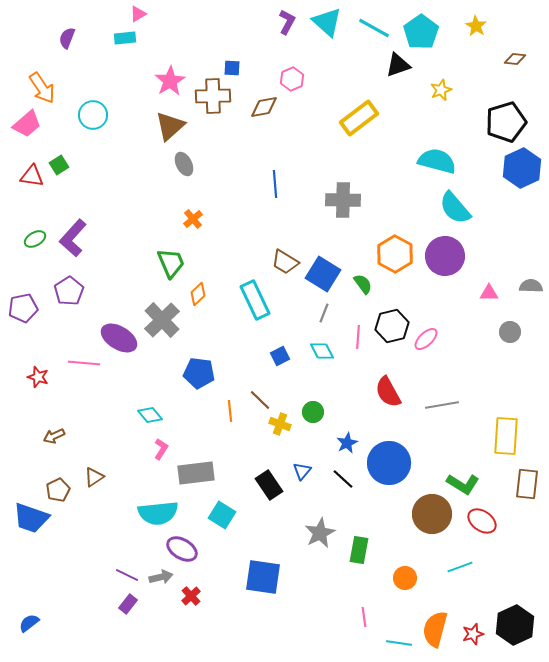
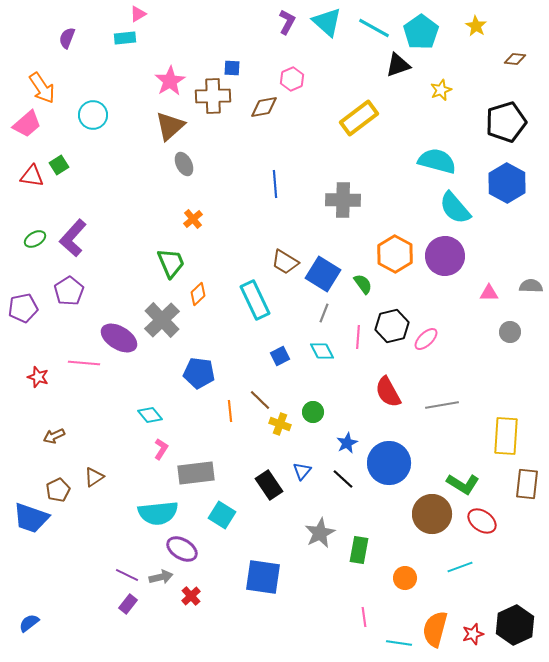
blue hexagon at (522, 168): moved 15 px left, 15 px down; rotated 6 degrees counterclockwise
